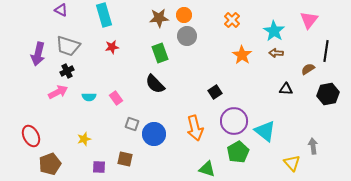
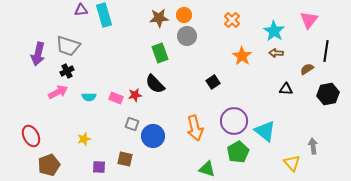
purple triangle: moved 20 px right; rotated 32 degrees counterclockwise
red star: moved 23 px right, 48 px down
orange star: moved 1 px down
brown semicircle: moved 1 px left
black square: moved 2 px left, 10 px up
pink rectangle: rotated 32 degrees counterclockwise
blue circle: moved 1 px left, 2 px down
brown pentagon: moved 1 px left, 1 px down
